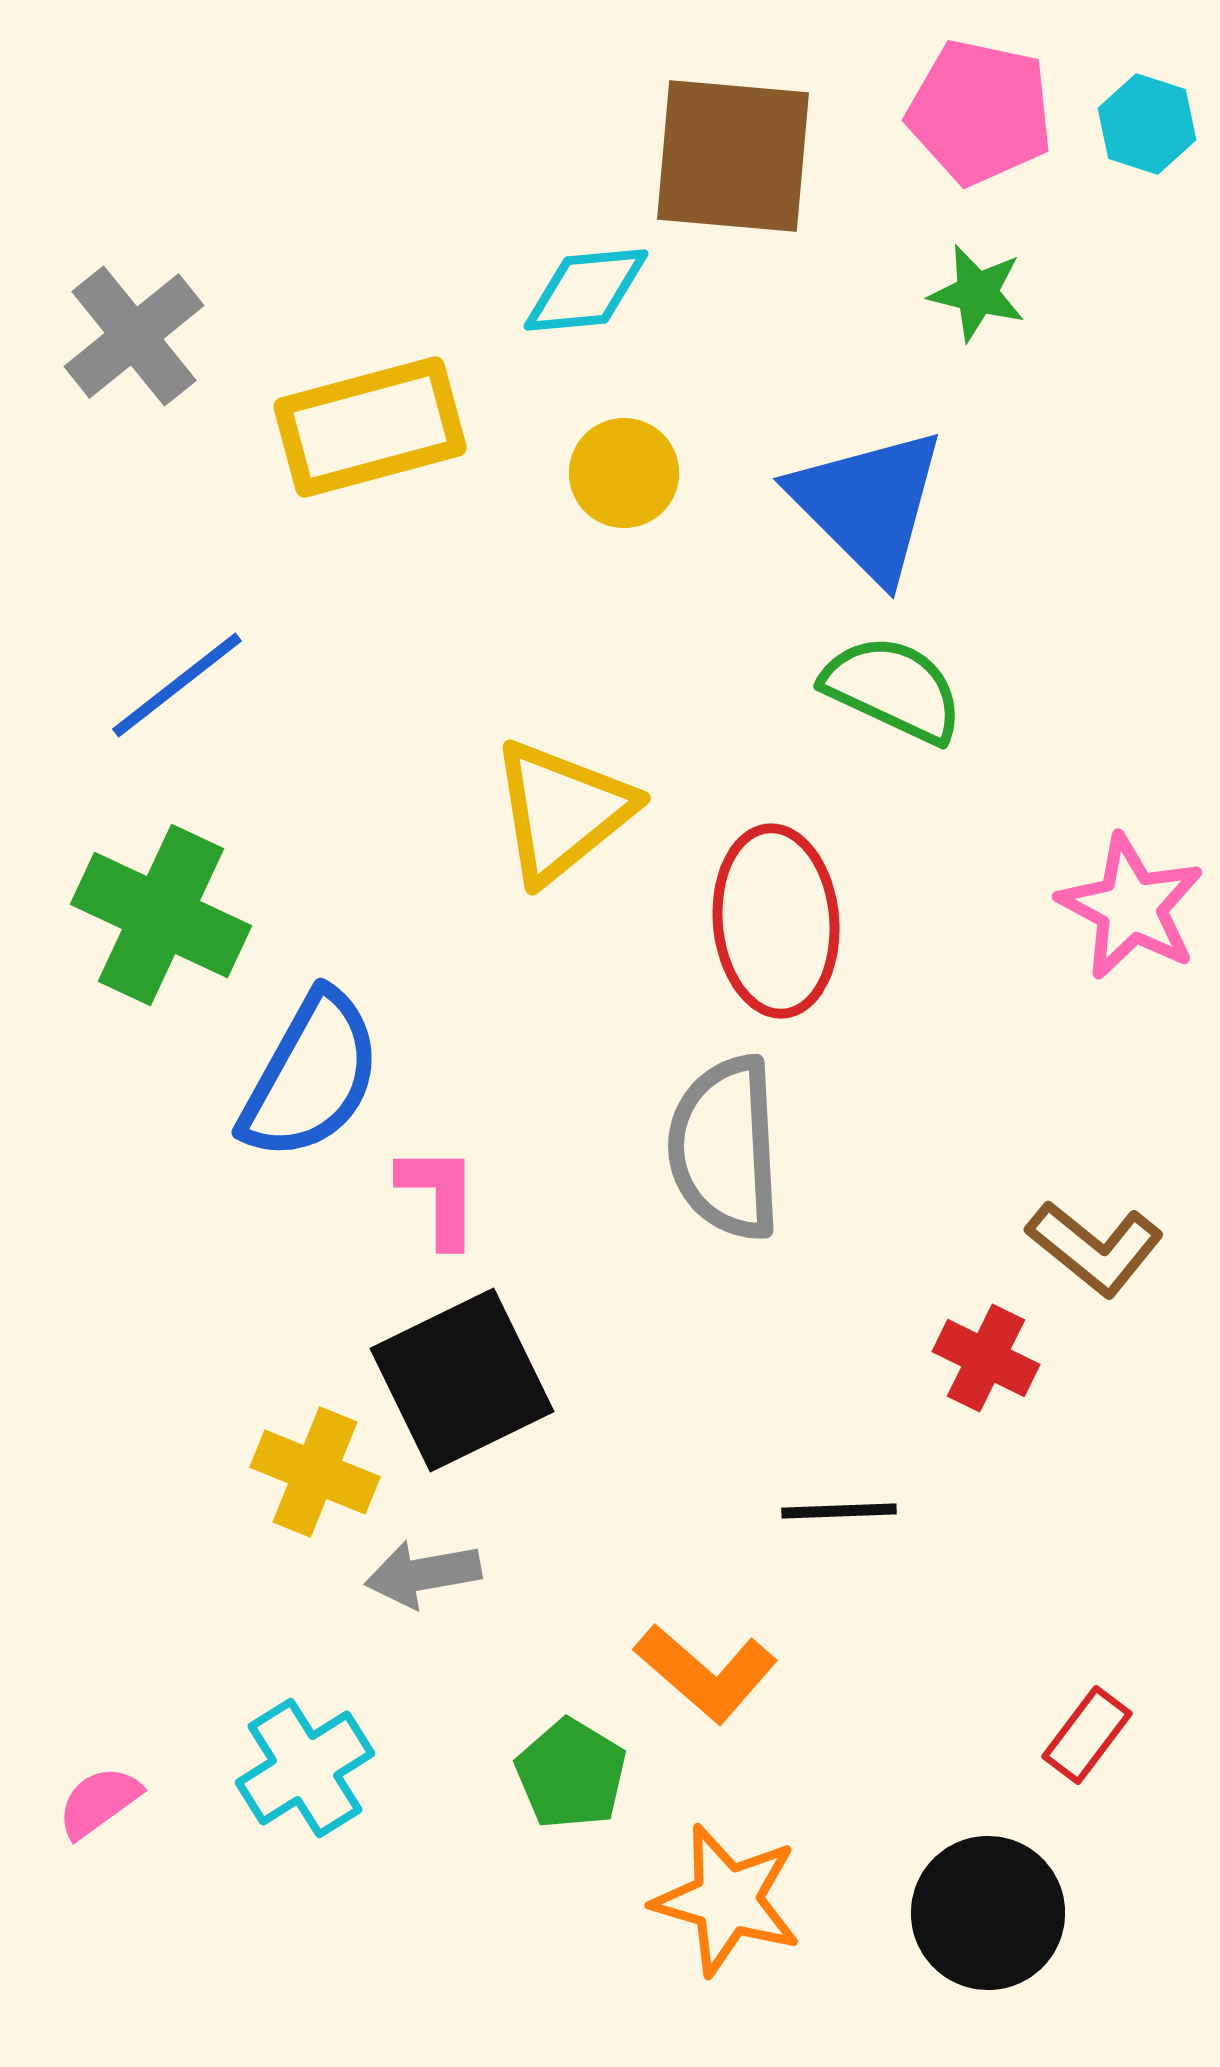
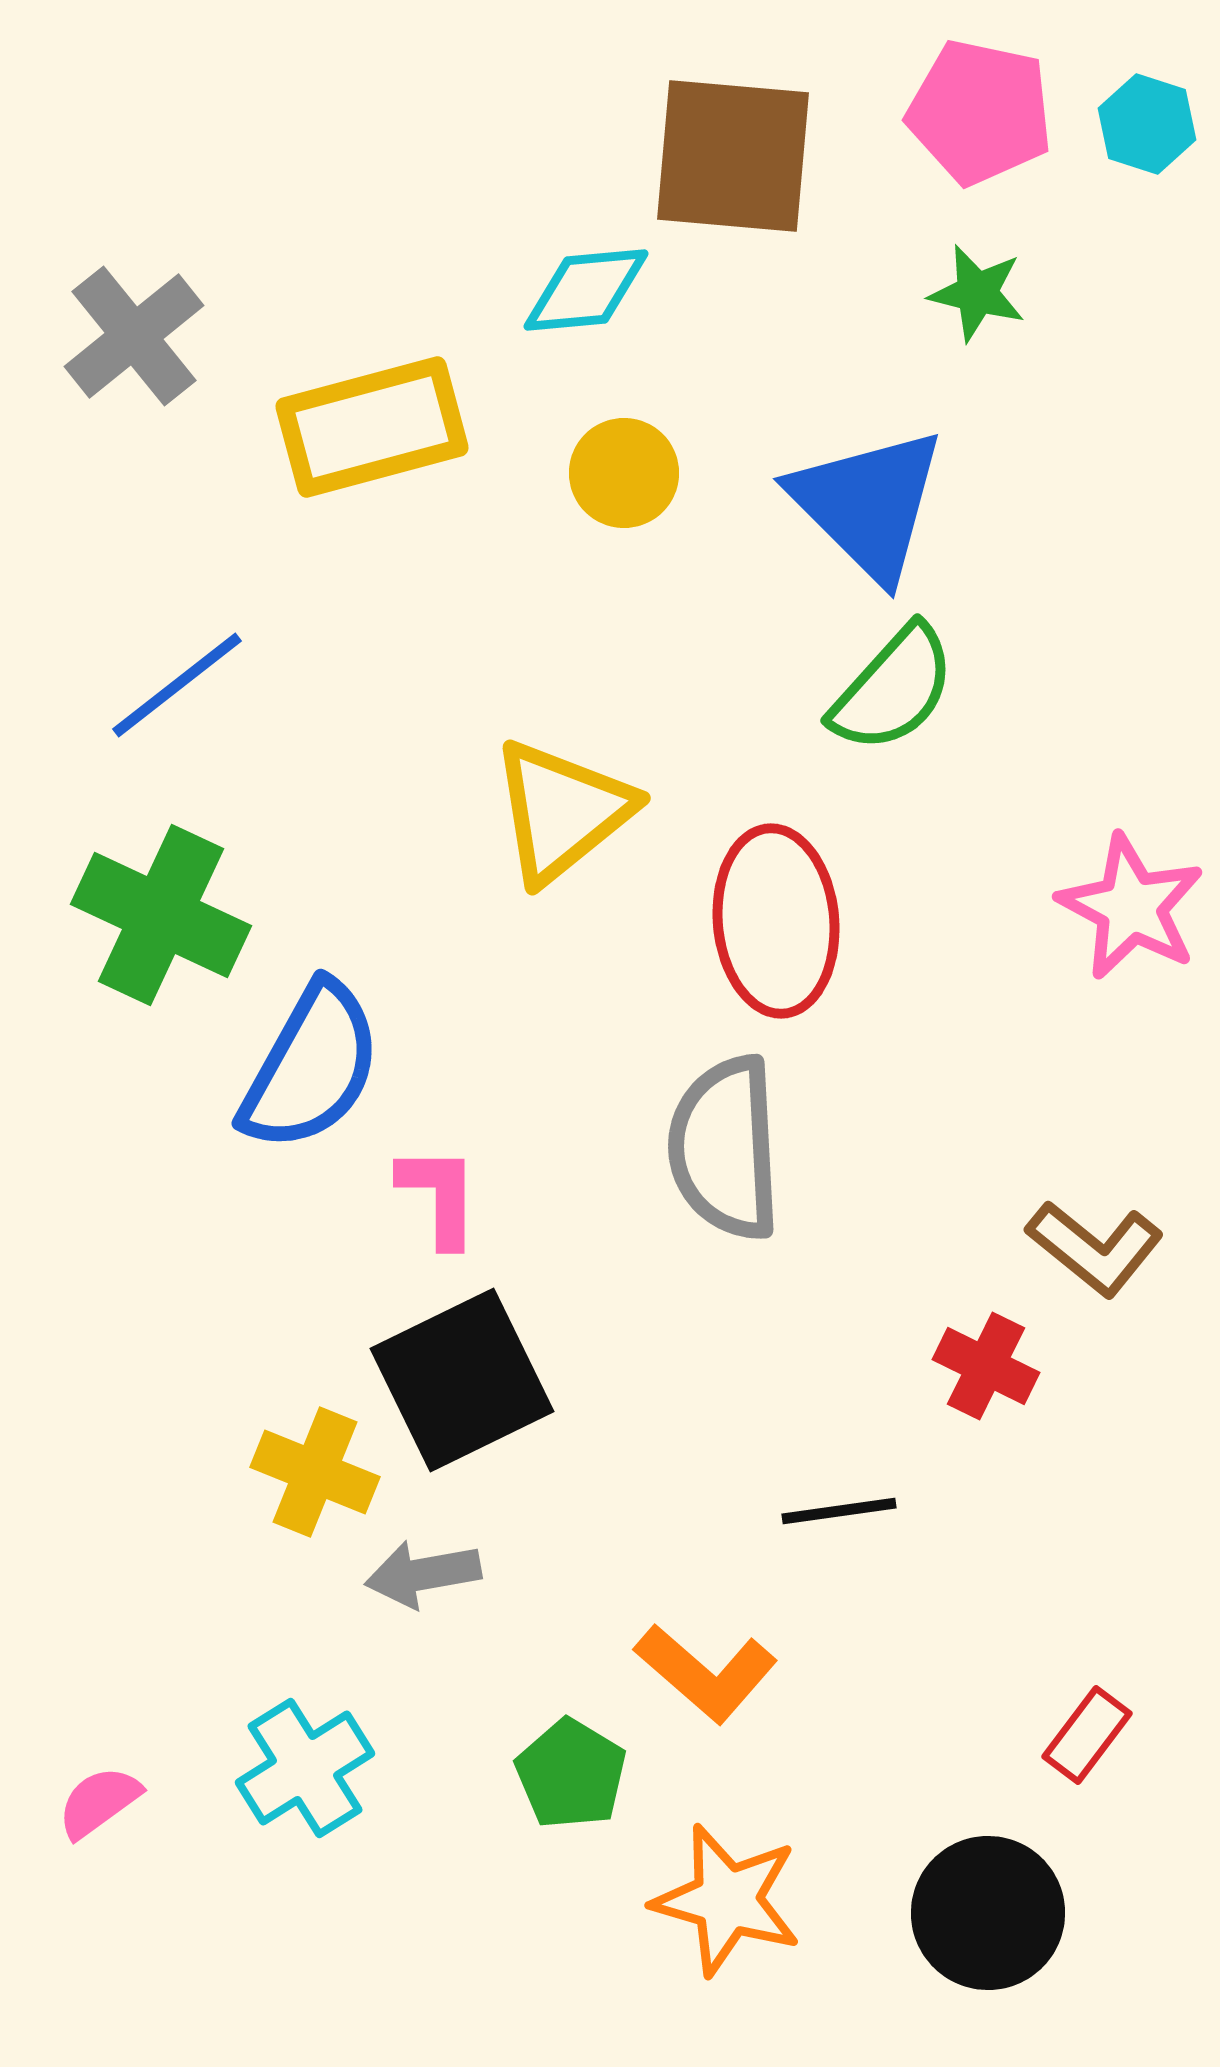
yellow rectangle: moved 2 px right
green semicircle: rotated 107 degrees clockwise
blue semicircle: moved 9 px up
red cross: moved 8 px down
black line: rotated 6 degrees counterclockwise
